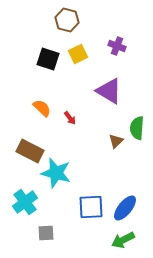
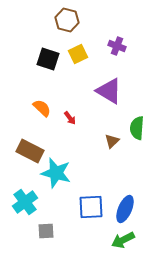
brown triangle: moved 4 px left
blue ellipse: moved 1 px down; rotated 16 degrees counterclockwise
gray square: moved 2 px up
